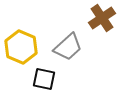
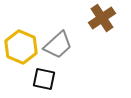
gray trapezoid: moved 10 px left, 2 px up
